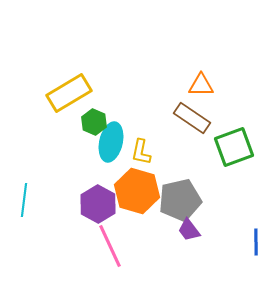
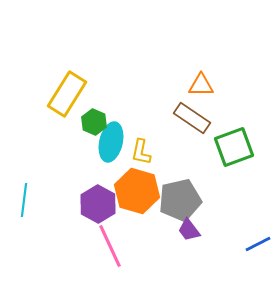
yellow rectangle: moved 2 px left, 1 px down; rotated 27 degrees counterclockwise
blue line: moved 2 px right, 2 px down; rotated 64 degrees clockwise
